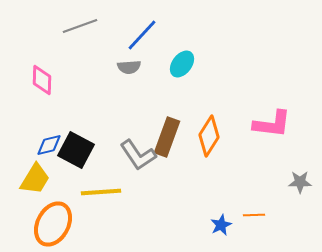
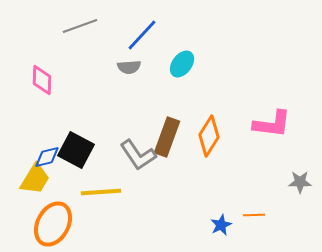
blue diamond: moved 2 px left, 12 px down
